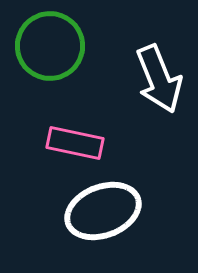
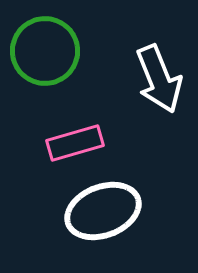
green circle: moved 5 px left, 5 px down
pink rectangle: rotated 28 degrees counterclockwise
